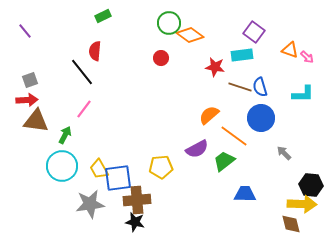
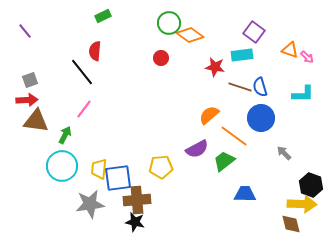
yellow trapezoid: rotated 35 degrees clockwise
black hexagon: rotated 15 degrees clockwise
